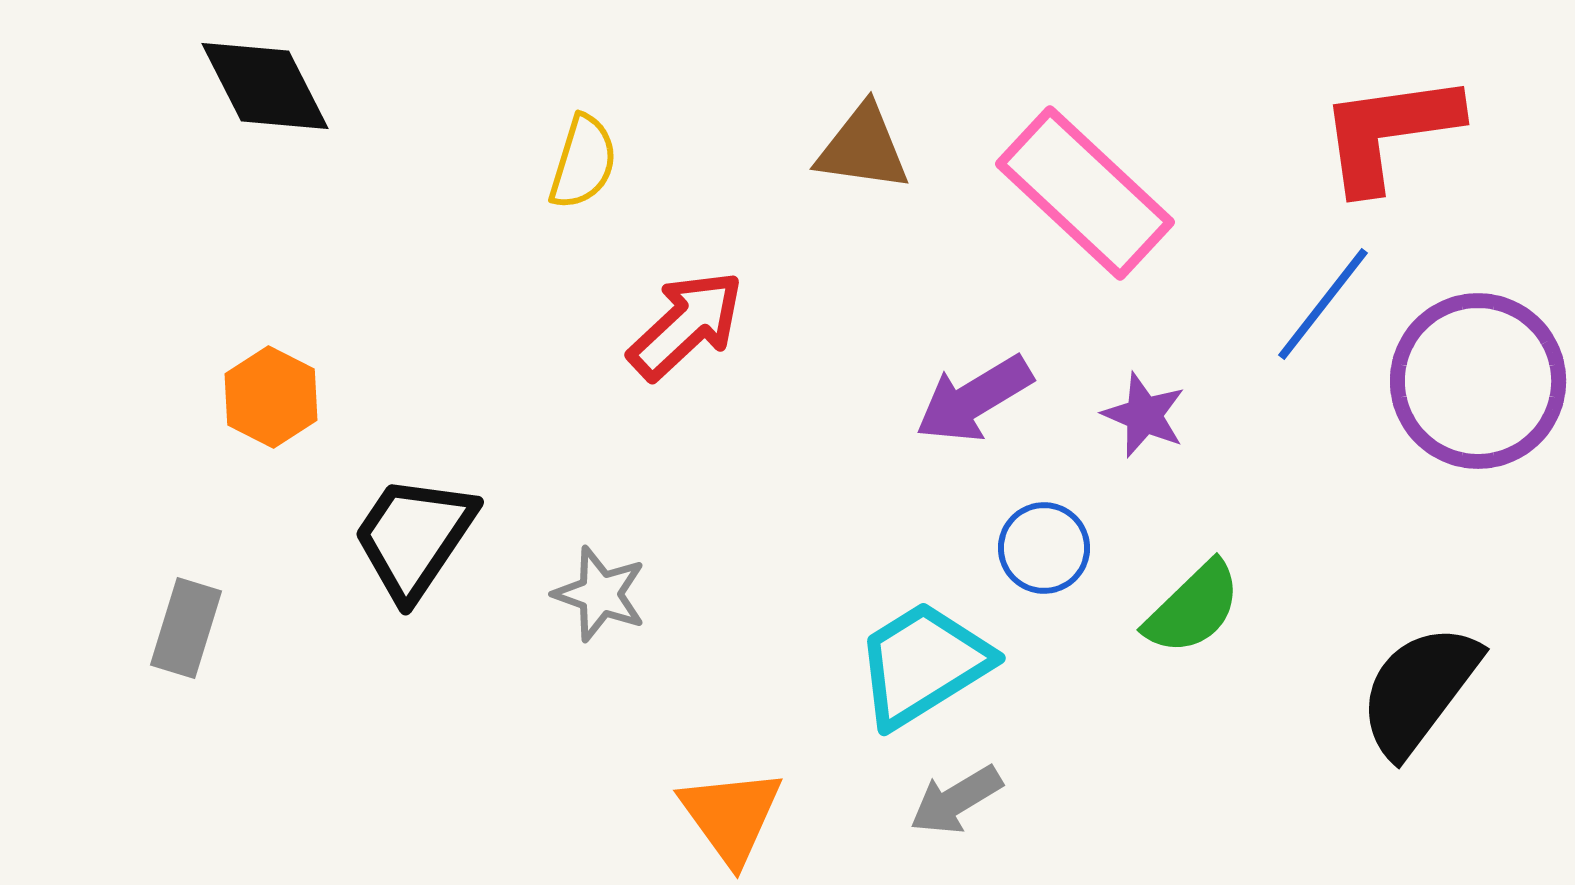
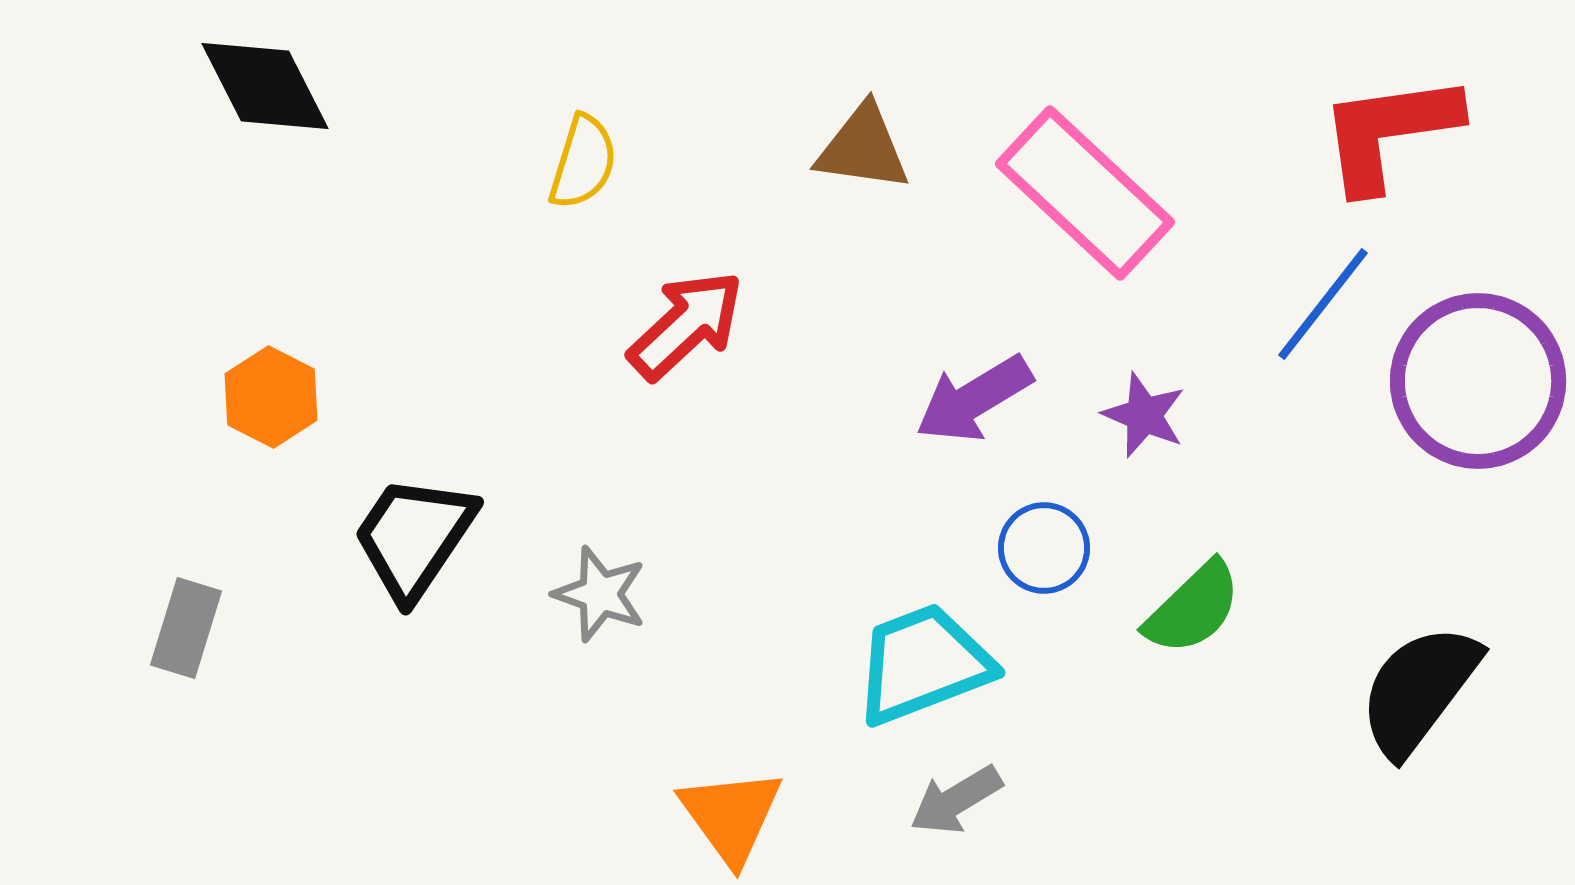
cyan trapezoid: rotated 11 degrees clockwise
